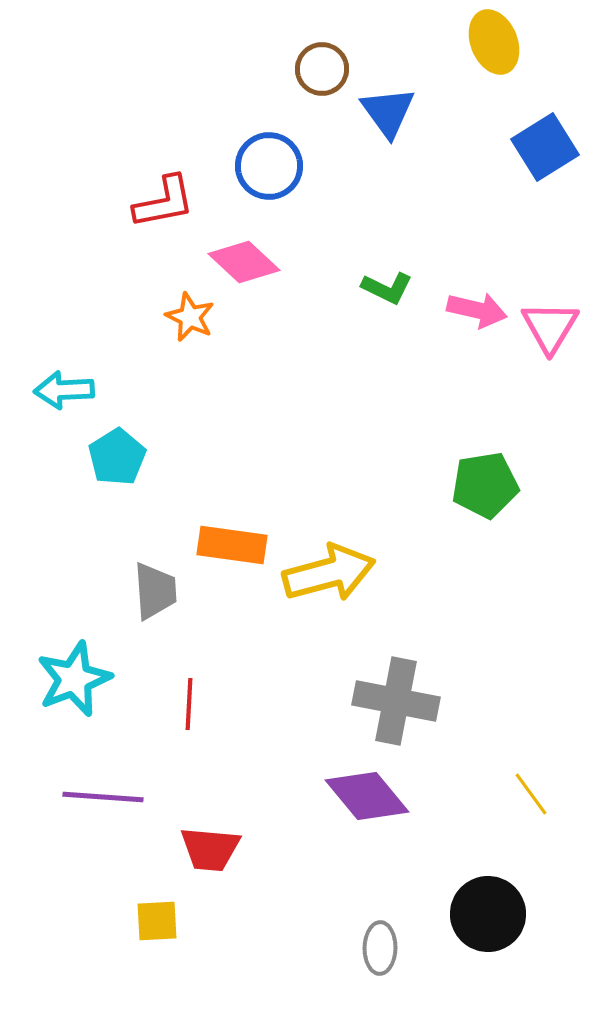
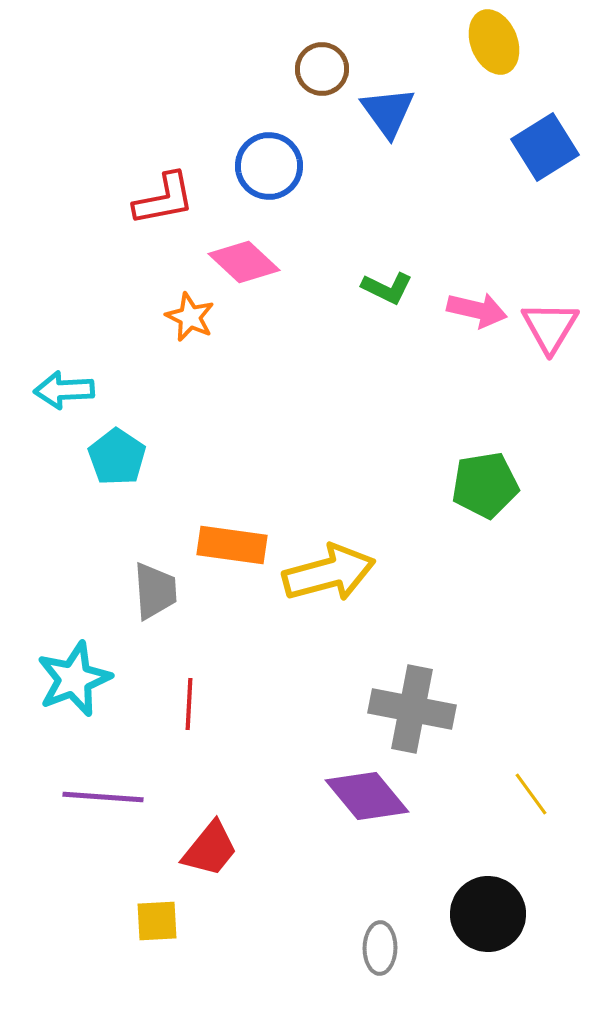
red L-shape: moved 3 px up
cyan pentagon: rotated 6 degrees counterclockwise
gray cross: moved 16 px right, 8 px down
red trapezoid: rotated 56 degrees counterclockwise
